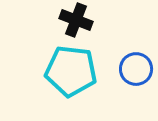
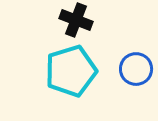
cyan pentagon: rotated 24 degrees counterclockwise
